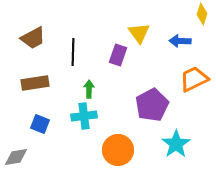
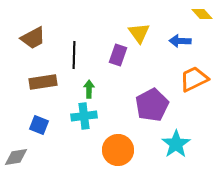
yellow diamond: rotated 60 degrees counterclockwise
black line: moved 1 px right, 3 px down
brown rectangle: moved 8 px right, 1 px up
blue square: moved 1 px left, 1 px down
